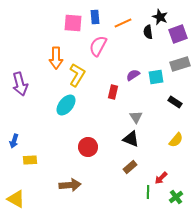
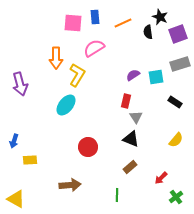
pink semicircle: moved 4 px left, 2 px down; rotated 30 degrees clockwise
red rectangle: moved 13 px right, 9 px down
green line: moved 31 px left, 3 px down
